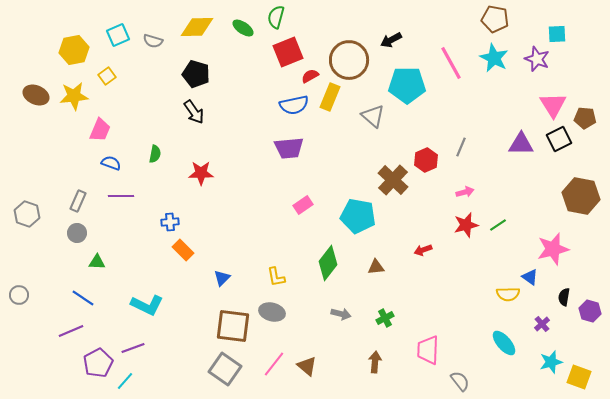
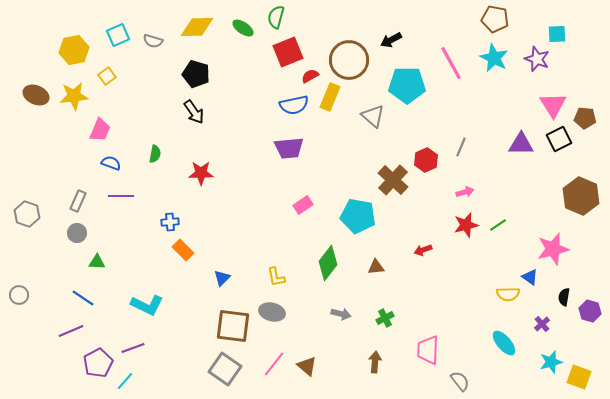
brown hexagon at (581, 196): rotated 12 degrees clockwise
